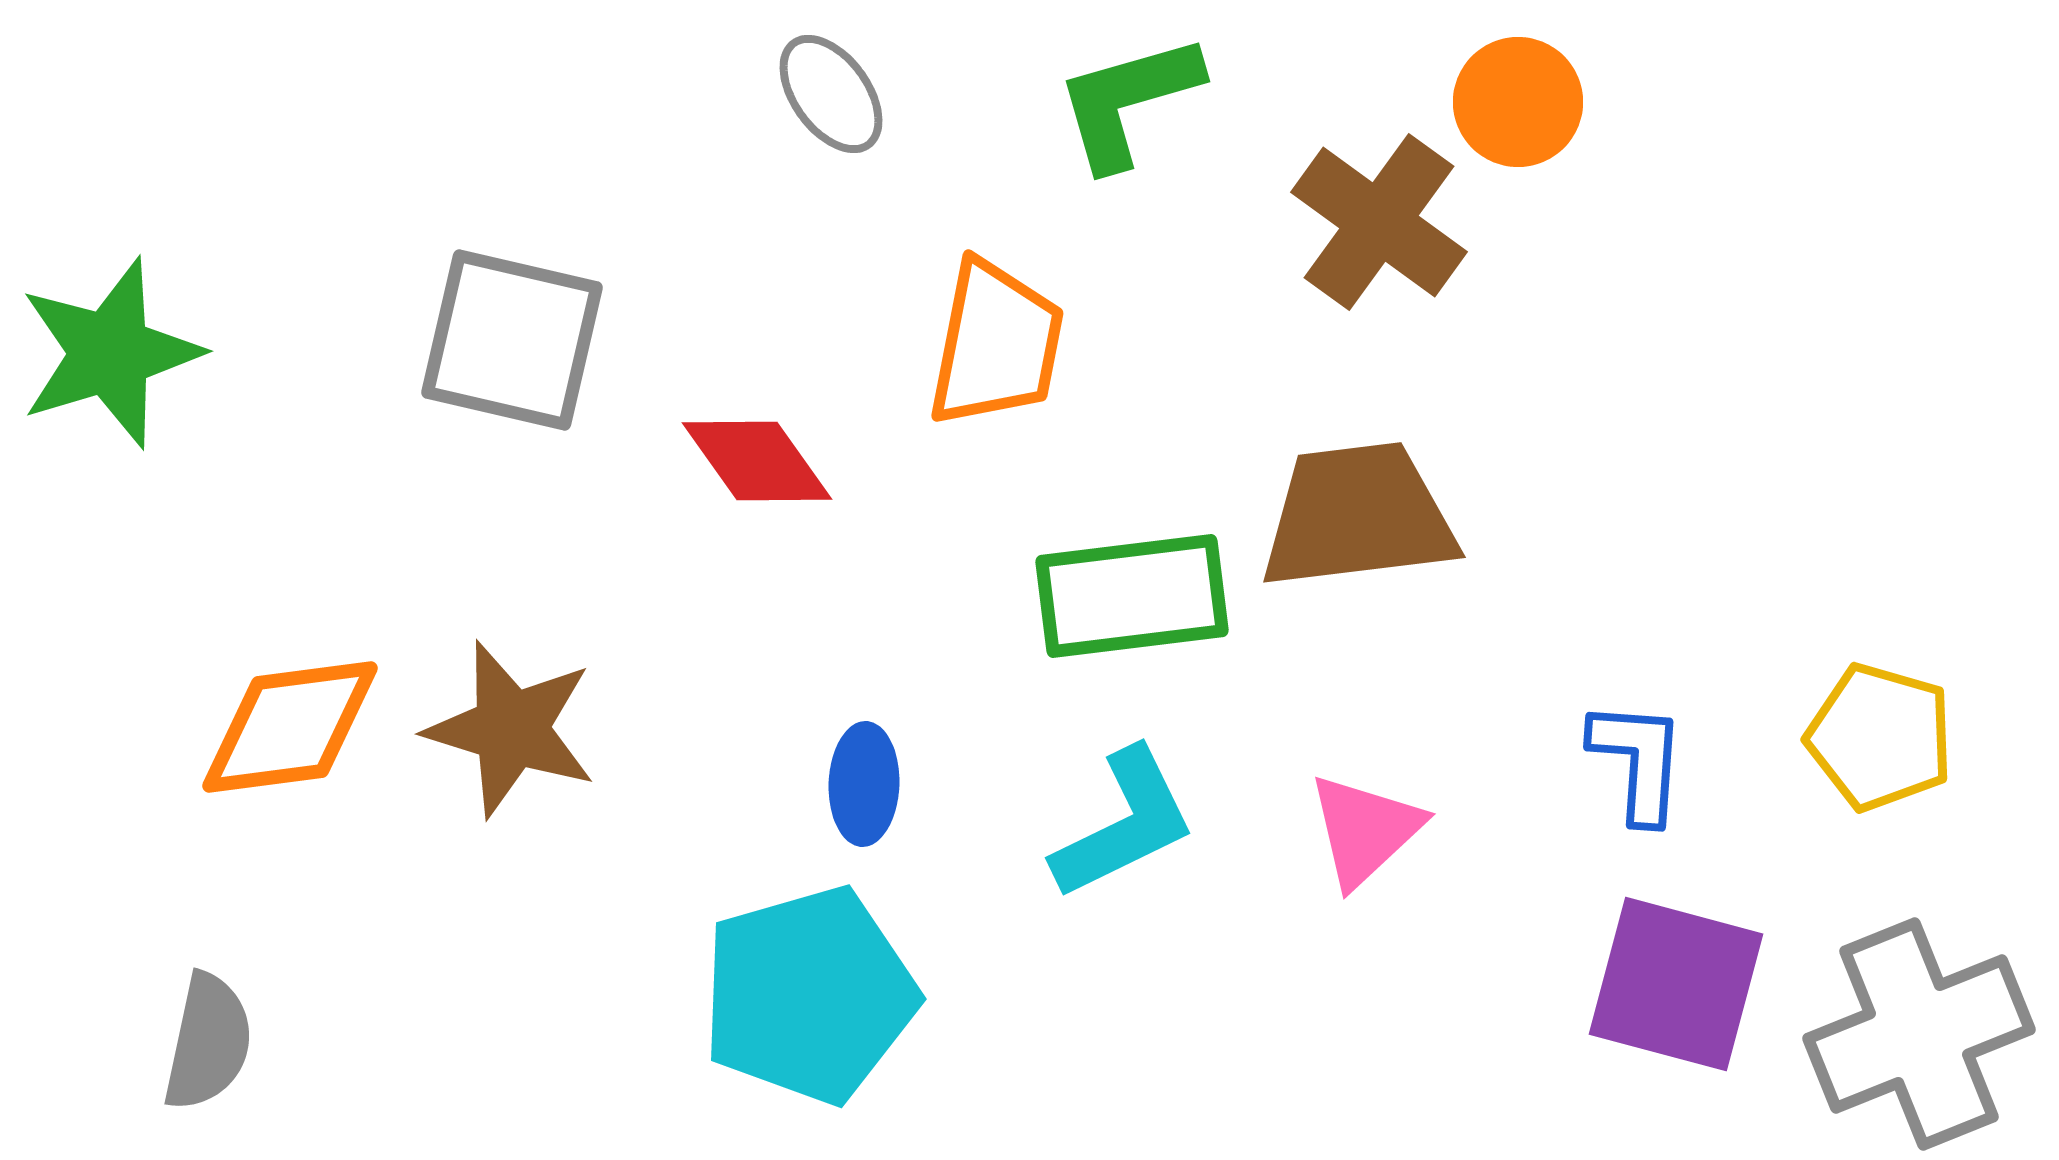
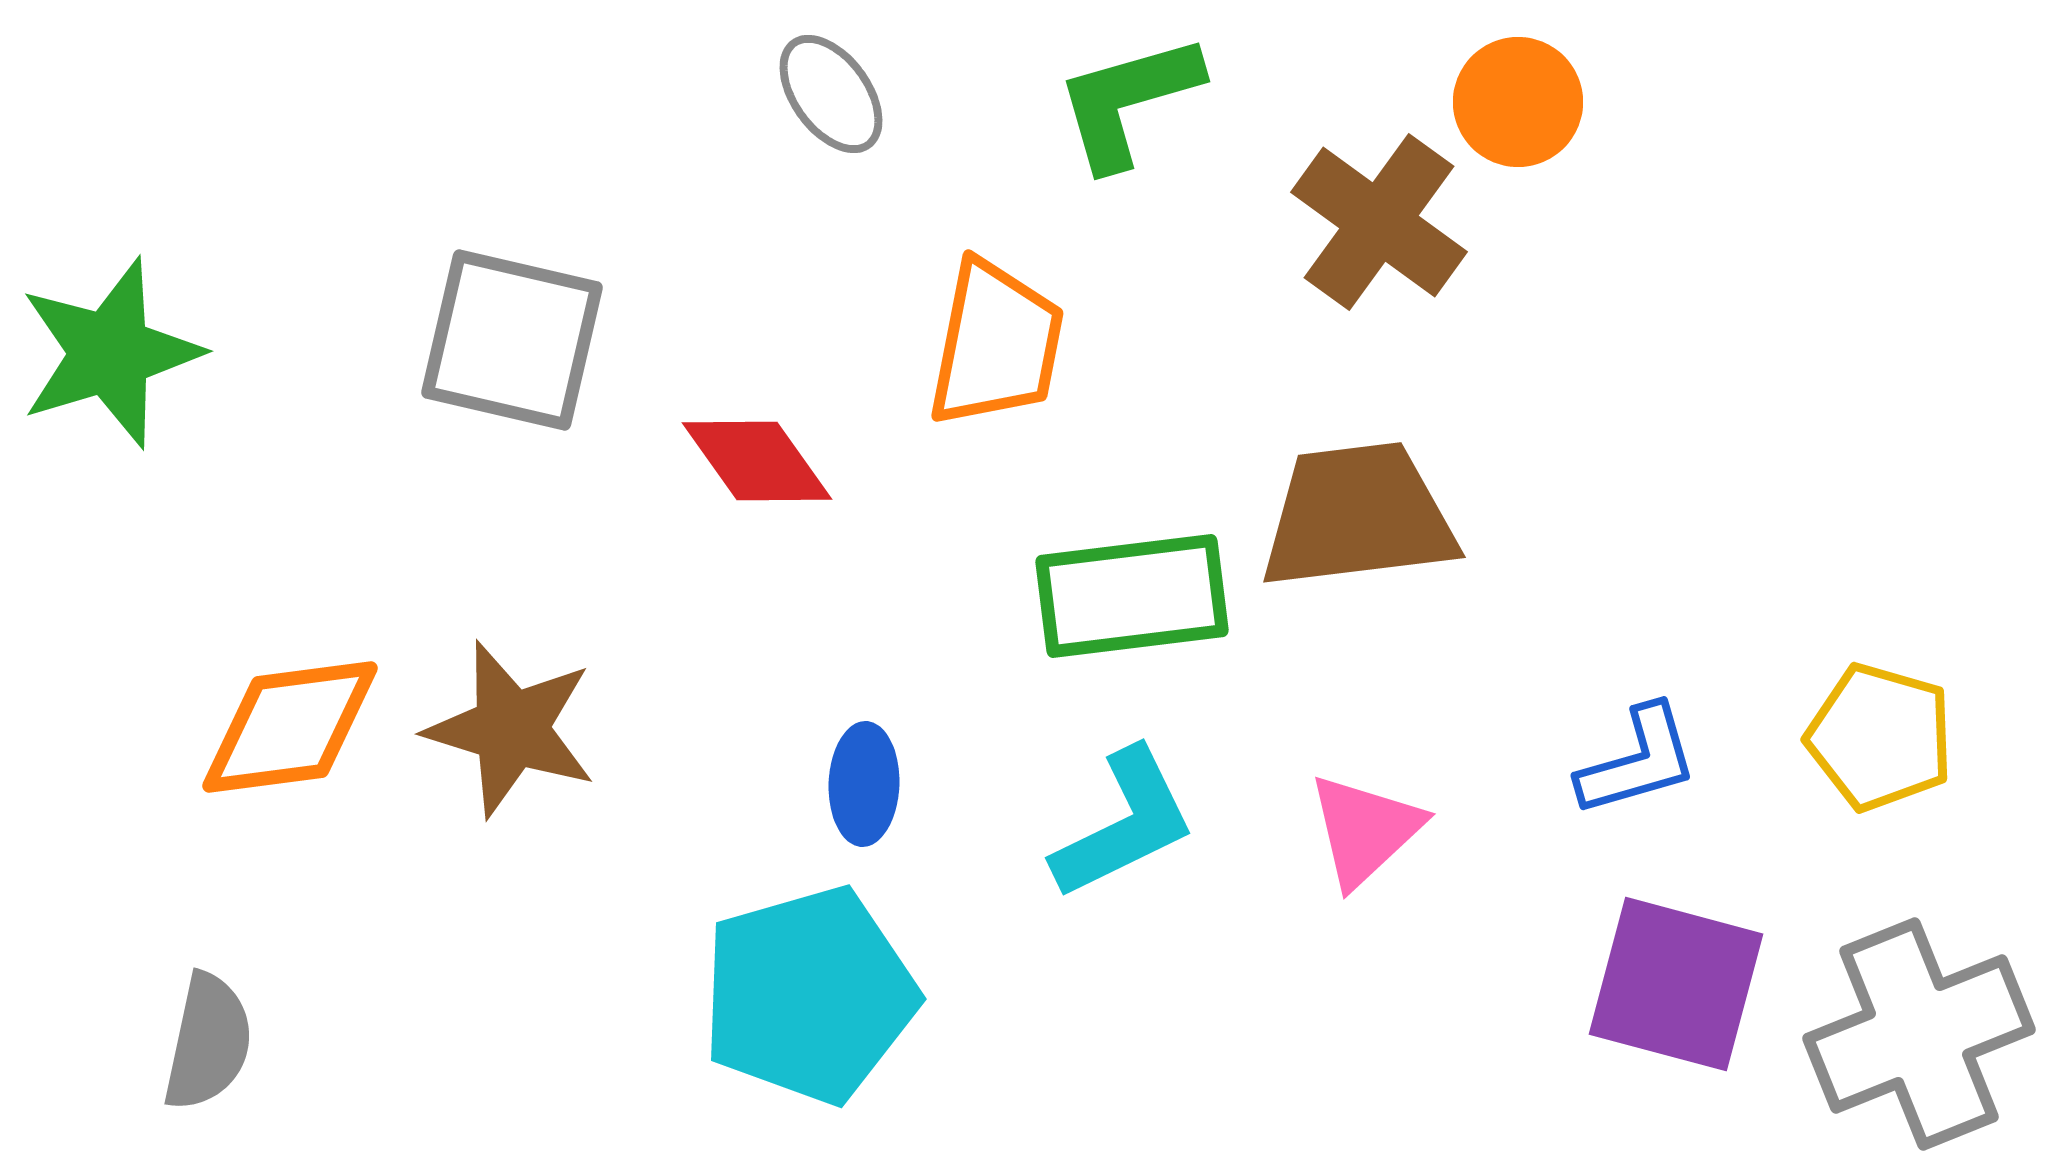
blue L-shape: rotated 70 degrees clockwise
